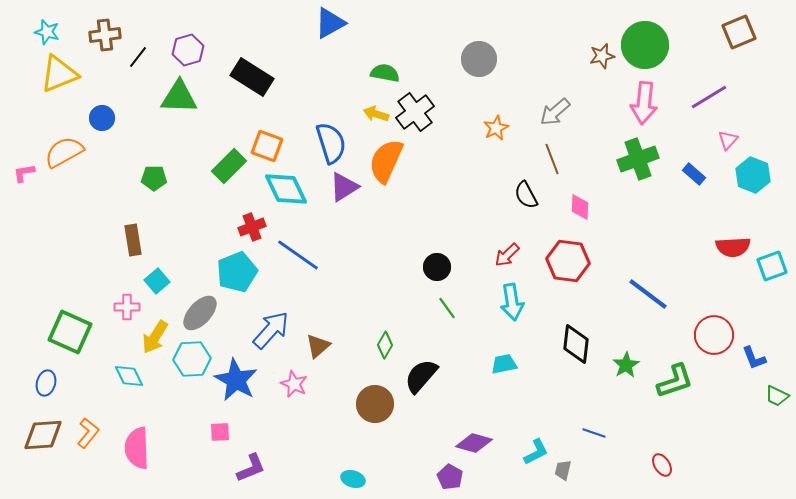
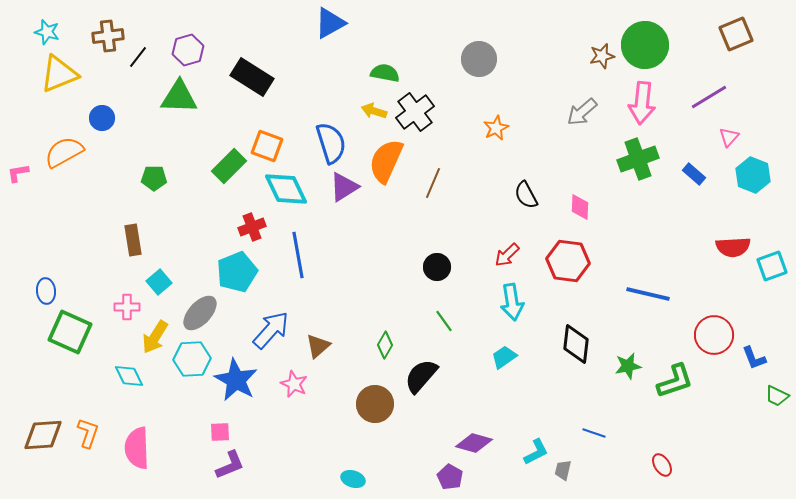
brown square at (739, 32): moved 3 px left, 2 px down
brown cross at (105, 35): moved 3 px right, 1 px down
pink arrow at (644, 103): moved 2 px left
gray arrow at (555, 112): moved 27 px right
yellow arrow at (376, 114): moved 2 px left, 3 px up
pink triangle at (728, 140): moved 1 px right, 3 px up
brown line at (552, 159): moved 119 px left, 24 px down; rotated 44 degrees clockwise
pink L-shape at (24, 173): moved 6 px left
blue line at (298, 255): rotated 45 degrees clockwise
cyan square at (157, 281): moved 2 px right, 1 px down
blue line at (648, 294): rotated 24 degrees counterclockwise
green line at (447, 308): moved 3 px left, 13 px down
cyan trapezoid at (504, 364): moved 7 px up; rotated 24 degrees counterclockwise
green star at (626, 365): moved 2 px right, 1 px down; rotated 20 degrees clockwise
blue ellipse at (46, 383): moved 92 px up; rotated 20 degrees counterclockwise
orange L-shape at (88, 433): rotated 20 degrees counterclockwise
purple L-shape at (251, 468): moved 21 px left, 3 px up
